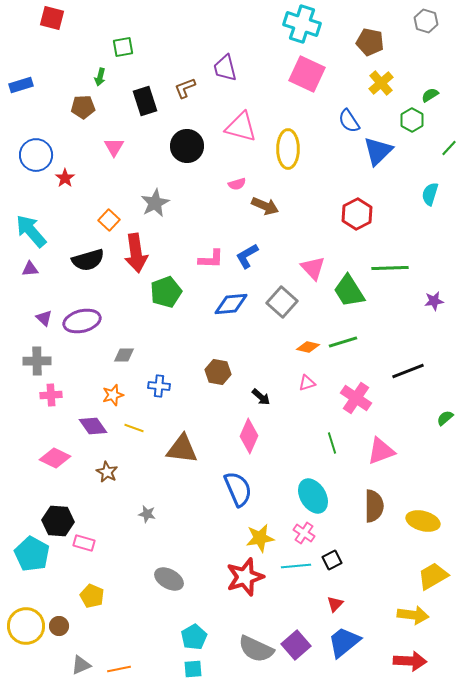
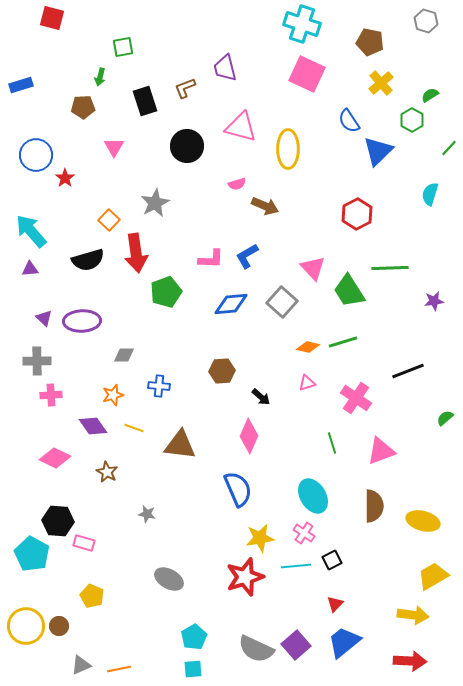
purple ellipse at (82, 321): rotated 12 degrees clockwise
brown hexagon at (218, 372): moved 4 px right, 1 px up; rotated 15 degrees counterclockwise
brown triangle at (182, 449): moved 2 px left, 4 px up
